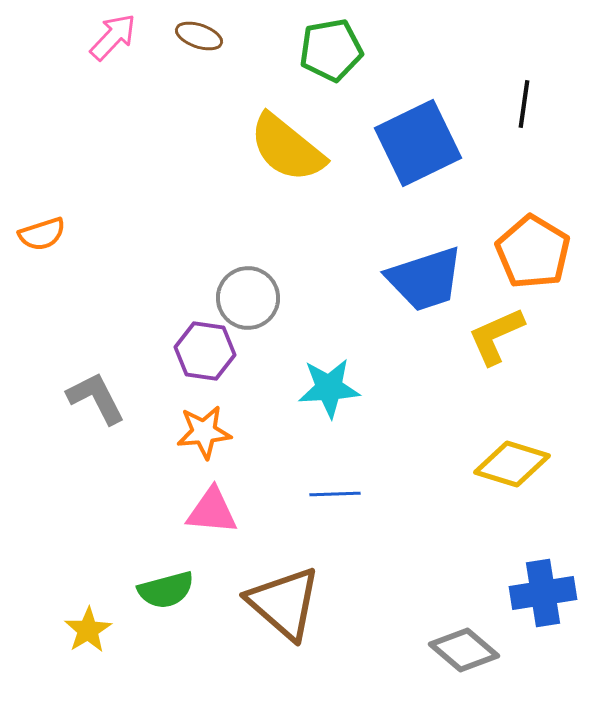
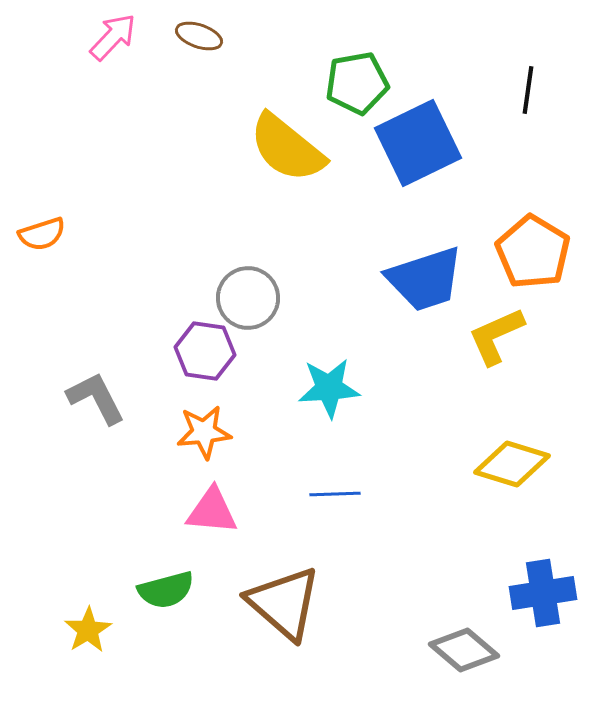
green pentagon: moved 26 px right, 33 px down
black line: moved 4 px right, 14 px up
